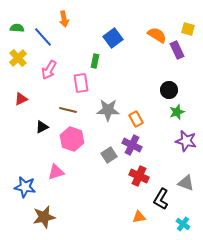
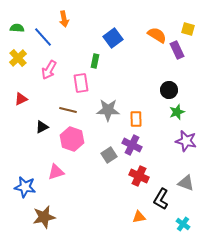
orange rectangle: rotated 28 degrees clockwise
